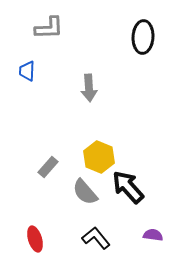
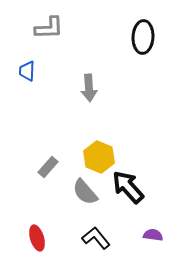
red ellipse: moved 2 px right, 1 px up
